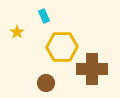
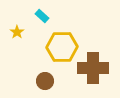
cyan rectangle: moved 2 px left; rotated 24 degrees counterclockwise
brown cross: moved 1 px right, 1 px up
brown circle: moved 1 px left, 2 px up
